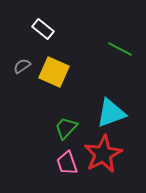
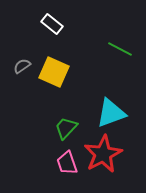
white rectangle: moved 9 px right, 5 px up
